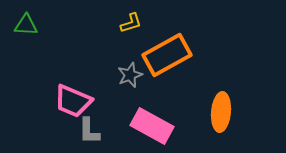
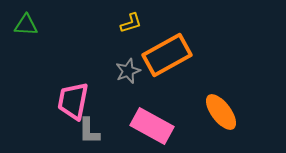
gray star: moved 2 px left, 4 px up
pink trapezoid: rotated 78 degrees clockwise
orange ellipse: rotated 42 degrees counterclockwise
